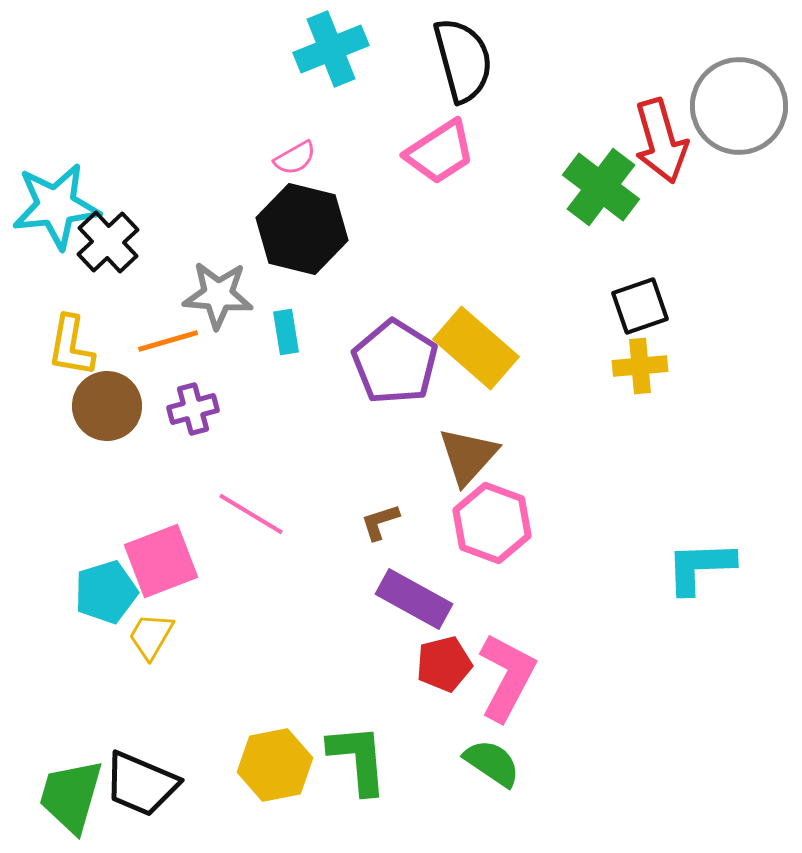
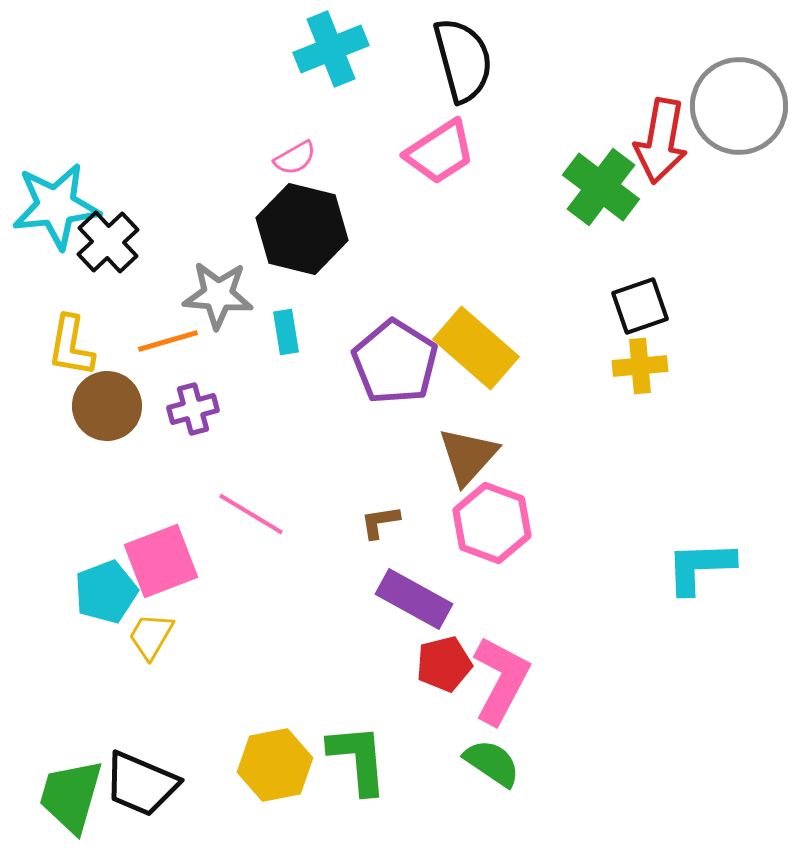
red arrow: rotated 26 degrees clockwise
brown L-shape: rotated 9 degrees clockwise
cyan pentagon: rotated 4 degrees counterclockwise
pink L-shape: moved 6 px left, 3 px down
